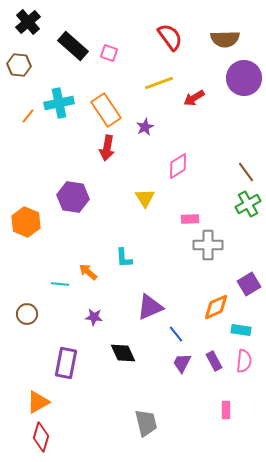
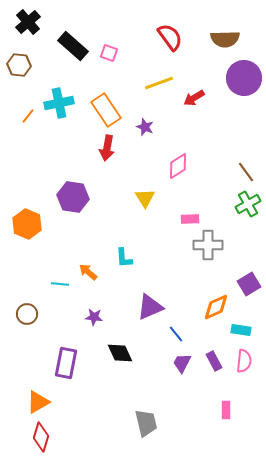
purple star at (145, 127): rotated 24 degrees counterclockwise
orange hexagon at (26, 222): moved 1 px right, 2 px down
black diamond at (123, 353): moved 3 px left
